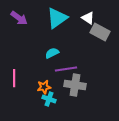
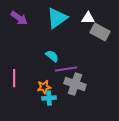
white triangle: rotated 32 degrees counterclockwise
cyan semicircle: moved 3 px down; rotated 64 degrees clockwise
gray cross: moved 1 px up; rotated 10 degrees clockwise
cyan cross: moved 1 px up; rotated 24 degrees counterclockwise
